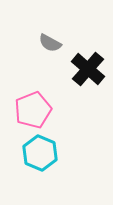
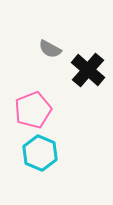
gray semicircle: moved 6 px down
black cross: moved 1 px down
